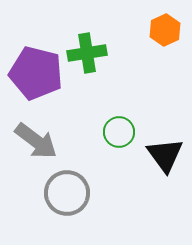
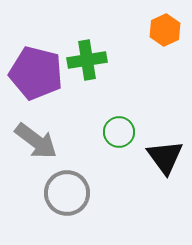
green cross: moved 7 px down
black triangle: moved 2 px down
